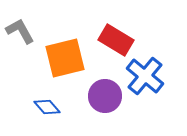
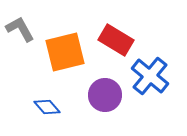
gray L-shape: moved 2 px up
orange square: moved 6 px up
blue cross: moved 5 px right
purple circle: moved 1 px up
